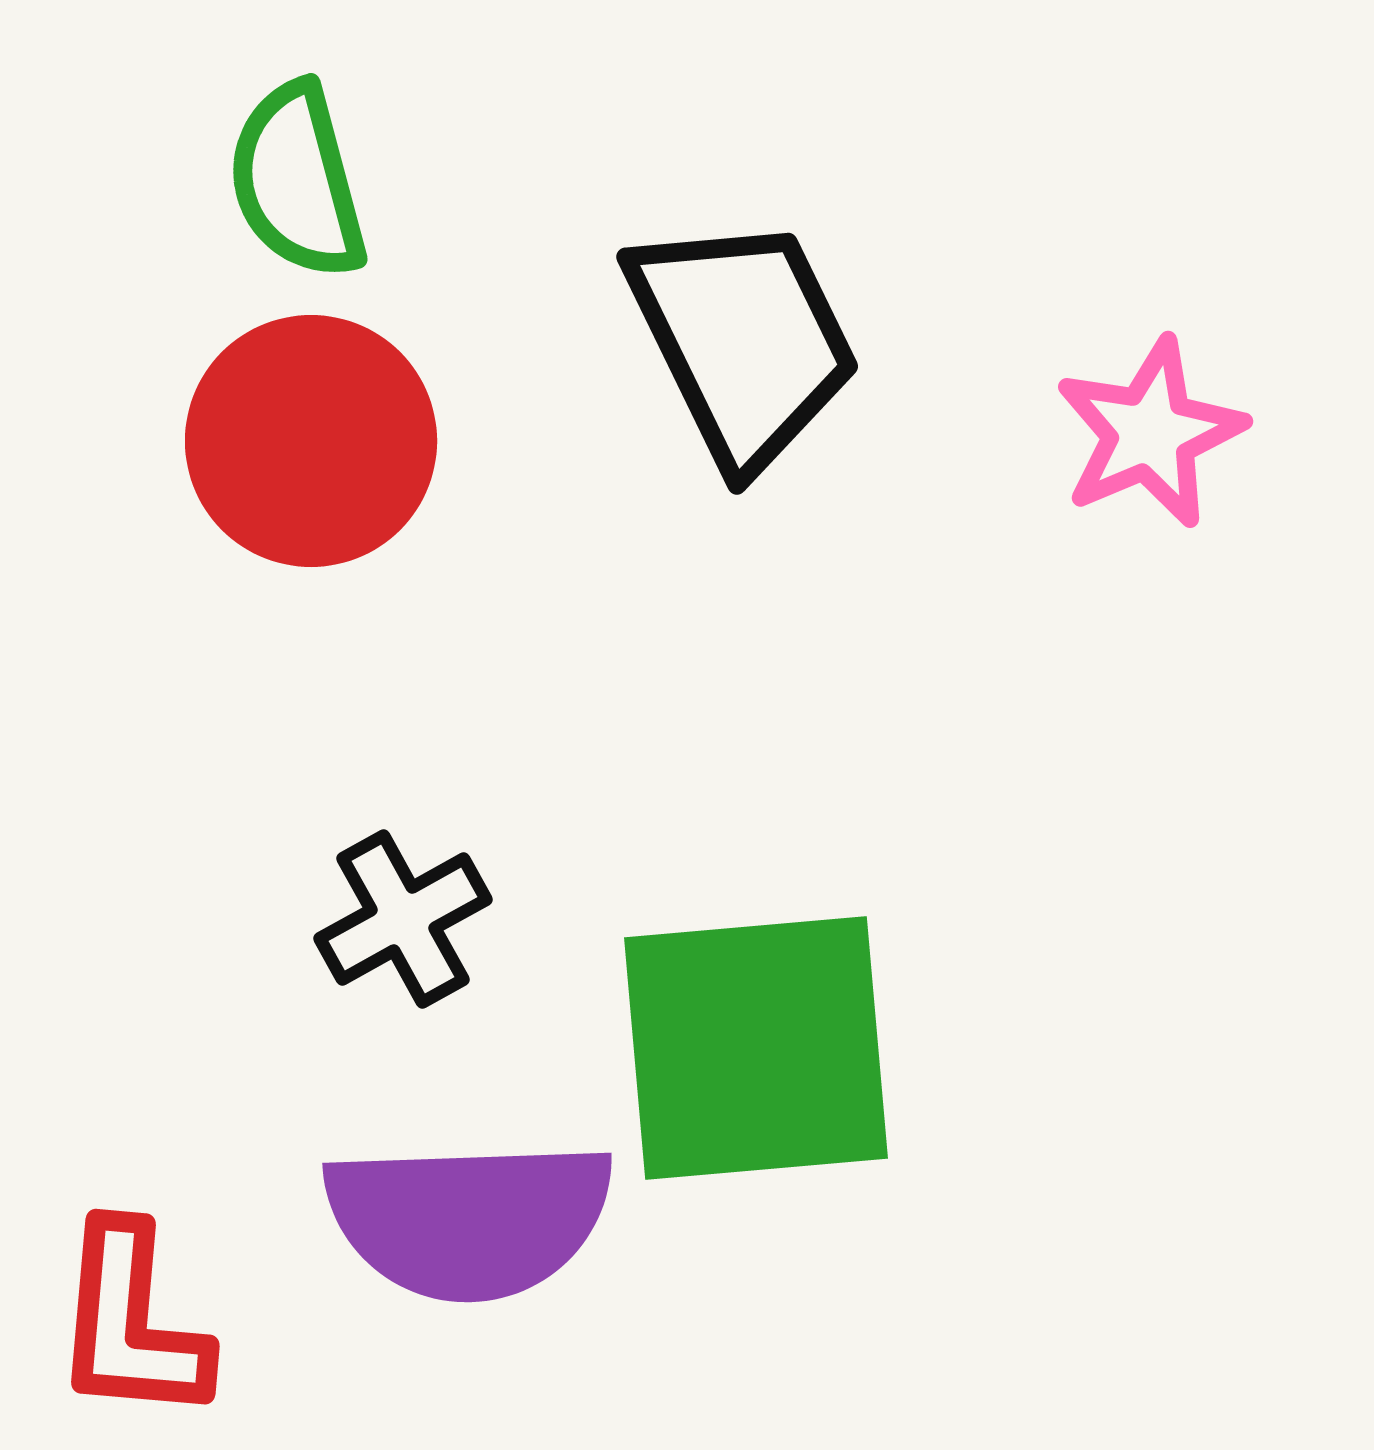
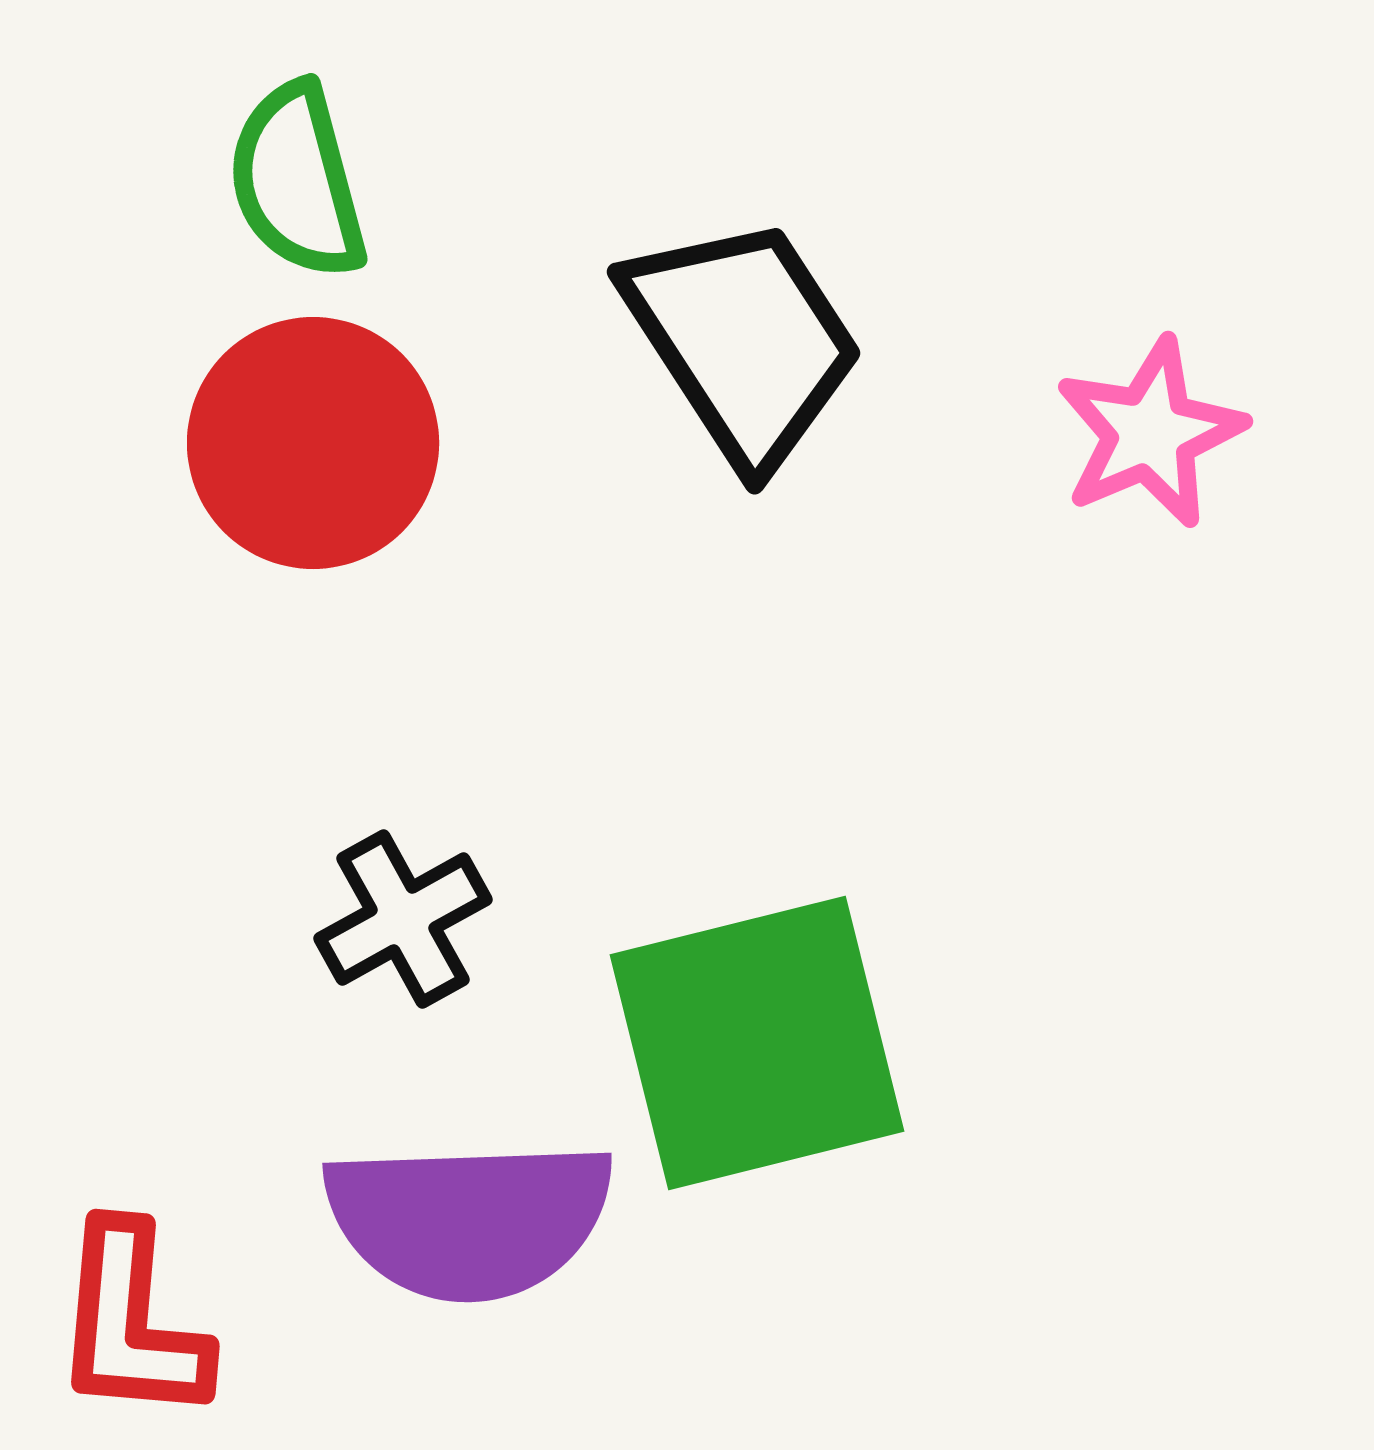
black trapezoid: rotated 7 degrees counterclockwise
red circle: moved 2 px right, 2 px down
green square: moved 1 px right, 5 px up; rotated 9 degrees counterclockwise
